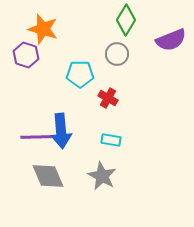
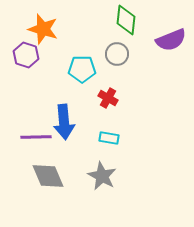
green diamond: rotated 24 degrees counterclockwise
cyan pentagon: moved 2 px right, 5 px up
blue arrow: moved 3 px right, 9 px up
cyan rectangle: moved 2 px left, 2 px up
